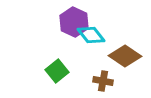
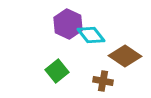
purple hexagon: moved 6 px left, 2 px down
